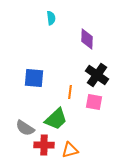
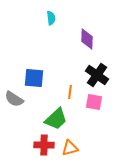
gray semicircle: moved 11 px left, 29 px up
orange triangle: moved 2 px up
